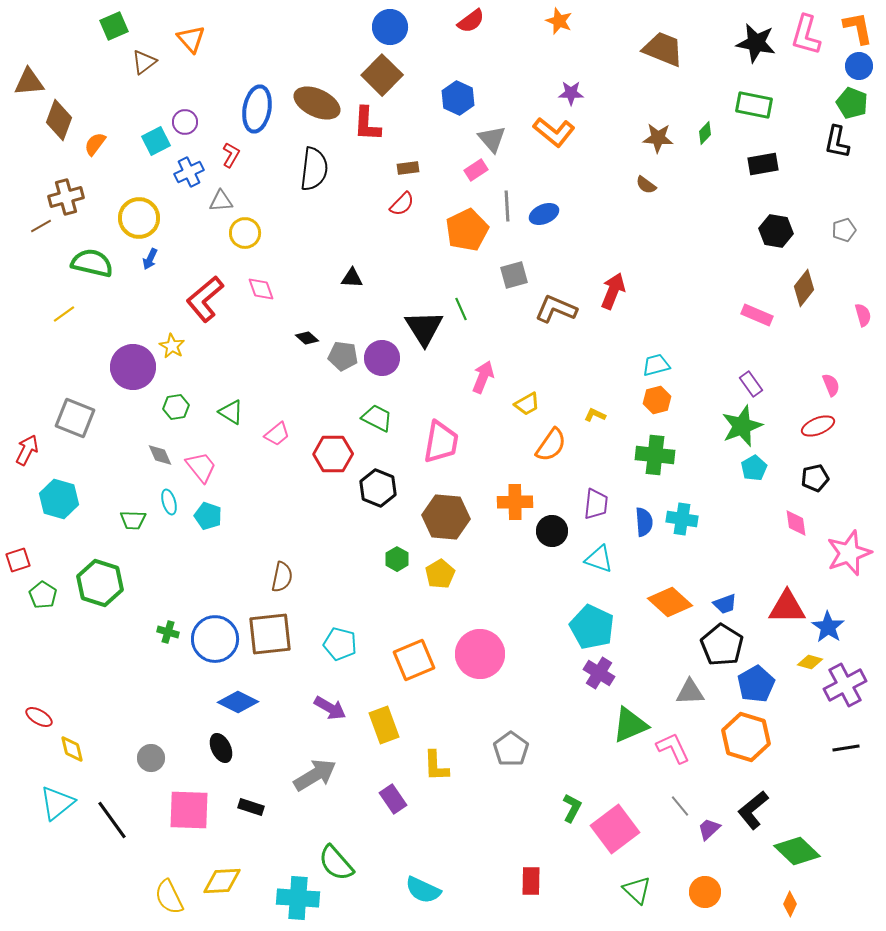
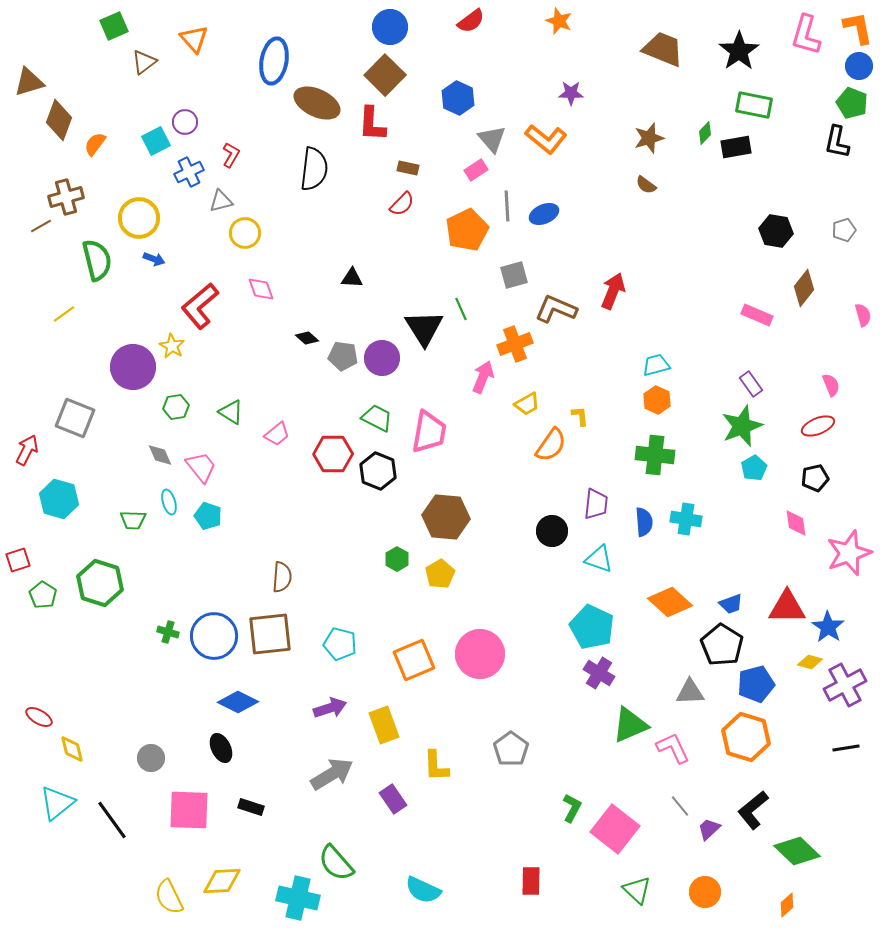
orange triangle at (191, 39): moved 3 px right
black star at (756, 43): moved 17 px left, 8 px down; rotated 27 degrees clockwise
brown square at (382, 75): moved 3 px right
brown triangle at (29, 82): rotated 12 degrees counterclockwise
blue ellipse at (257, 109): moved 17 px right, 48 px up
red L-shape at (367, 124): moved 5 px right
orange L-shape at (554, 132): moved 8 px left, 7 px down
brown star at (658, 138): moved 9 px left; rotated 20 degrees counterclockwise
black rectangle at (763, 164): moved 27 px left, 17 px up
brown rectangle at (408, 168): rotated 20 degrees clockwise
gray triangle at (221, 201): rotated 10 degrees counterclockwise
blue arrow at (150, 259): moved 4 px right; rotated 95 degrees counterclockwise
green semicircle at (92, 263): moved 5 px right, 3 px up; rotated 63 degrees clockwise
red L-shape at (205, 299): moved 5 px left, 7 px down
orange hexagon at (657, 400): rotated 20 degrees counterclockwise
yellow L-shape at (595, 415): moved 15 px left, 1 px down; rotated 60 degrees clockwise
pink trapezoid at (441, 442): moved 12 px left, 10 px up
black hexagon at (378, 488): moved 17 px up
orange cross at (515, 502): moved 158 px up; rotated 20 degrees counterclockwise
cyan cross at (682, 519): moved 4 px right
brown semicircle at (282, 577): rotated 8 degrees counterclockwise
blue trapezoid at (725, 604): moved 6 px right
blue circle at (215, 639): moved 1 px left, 3 px up
blue pentagon at (756, 684): rotated 15 degrees clockwise
purple arrow at (330, 708): rotated 48 degrees counterclockwise
gray arrow at (315, 775): moved 17 px right, 1 px up
pink square at (615, 829): rotated 15 degrees counterclockwise
cyan cross at (298, 898): rotated 9 degrees clockwise
orange diamond at (790, 904): moved 3 px left, 1 px down; rotated 25 degrees clockwise
